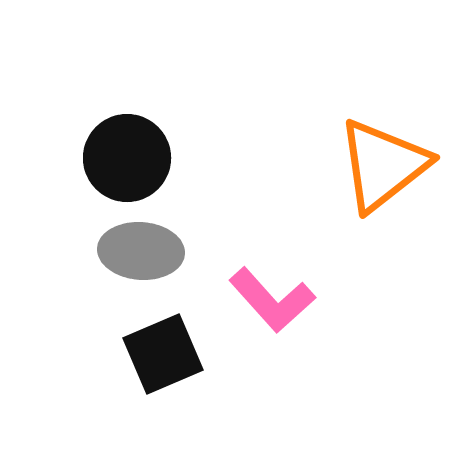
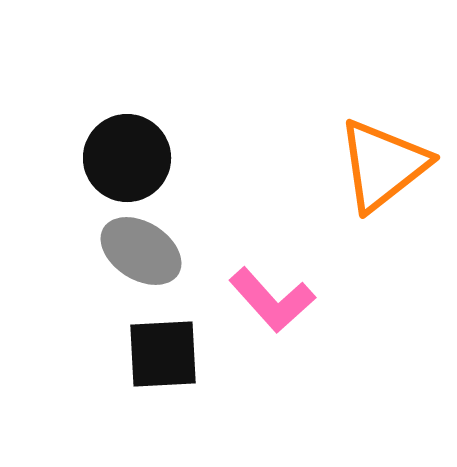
gray ellipse: rotated 28 degrees clockwise
black square: rotated 20 degrees clockwise
